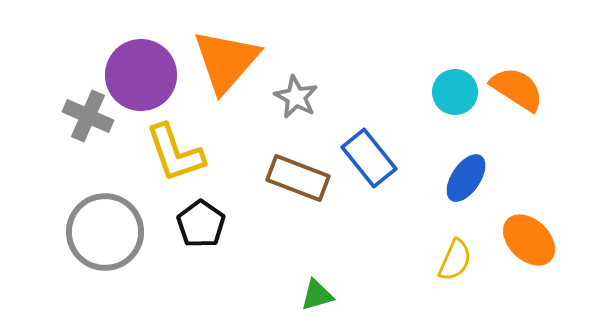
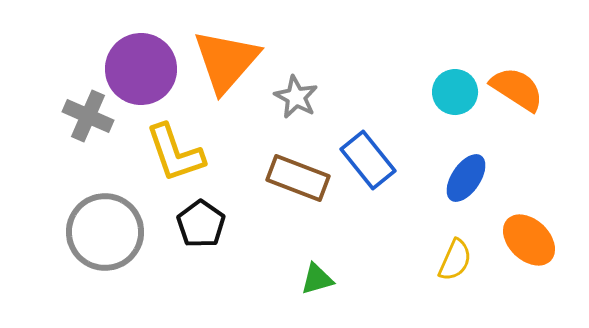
purple circle: moved 6 px up
blue rectangle: moved 1 px left, 2 px down
green triangle: moved 16 px up
